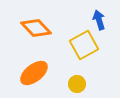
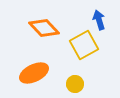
orange diamond: moved 8 px right
orange ellipse: rotated 12 degrees clockwise
yellow circle: moved 2 px left
